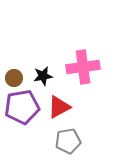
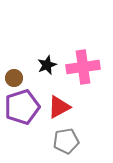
black star: moved 4 px right, 11 px up; rotated 12 degrees counterclockwise
purple pentagon: rotated 8 degrees counterclockwise
gray pentagon: moved 2 px left
